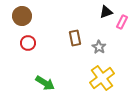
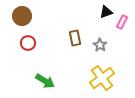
gray star: moved 1 px right, 2 px up
green arrow: moved 2 px up
